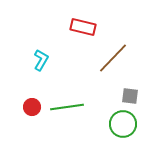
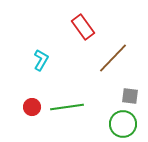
red rectangle: rotated 40 degrees clockwise
